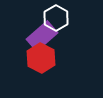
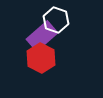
white hexagon: moved 2 px down; rotated 10 degrees counterclockwise
